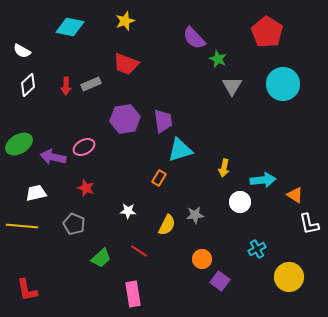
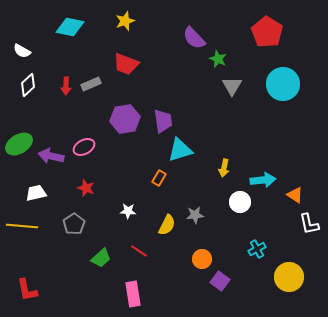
purple arrow: moved 2 px left, 1 px up
gray pentagon: rotated 15 degrees clockwise
